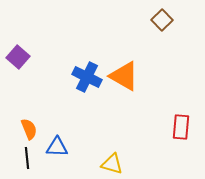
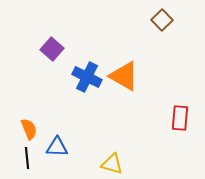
purple square: moved 34 px right, 8 px up
red rectangle: moved 1 px left, 9 px up
